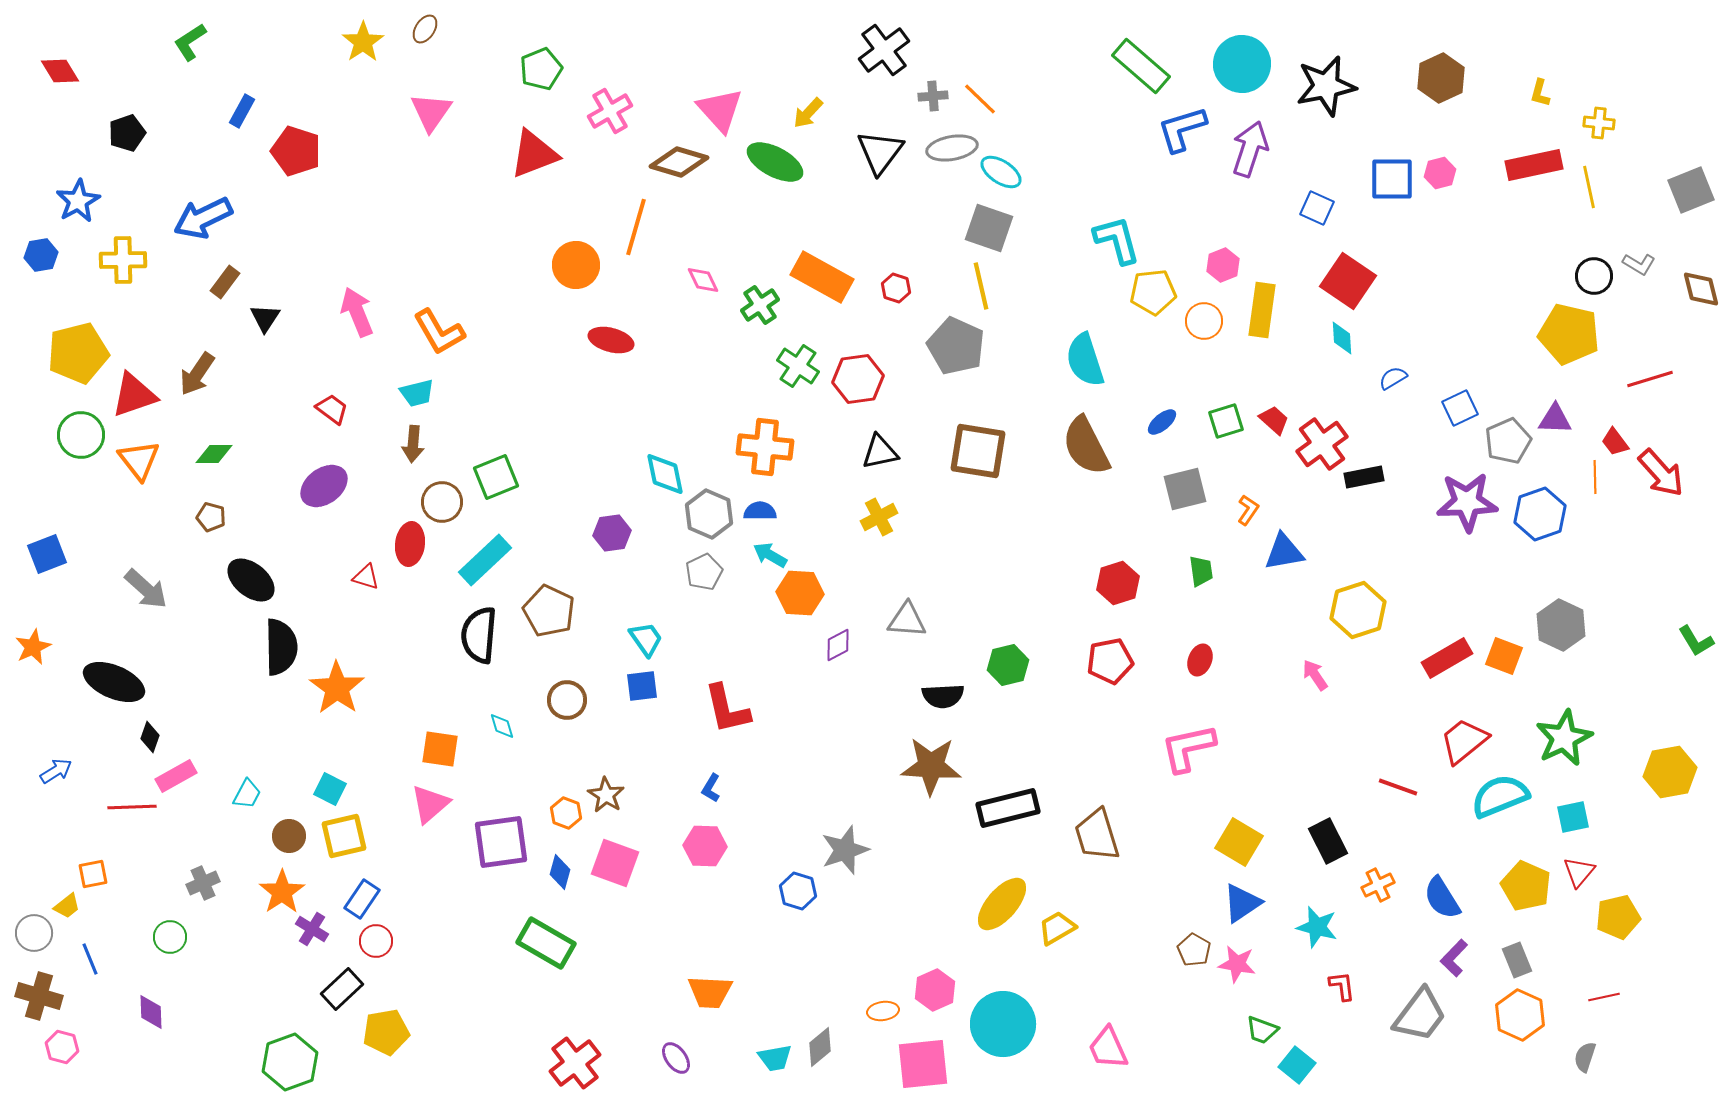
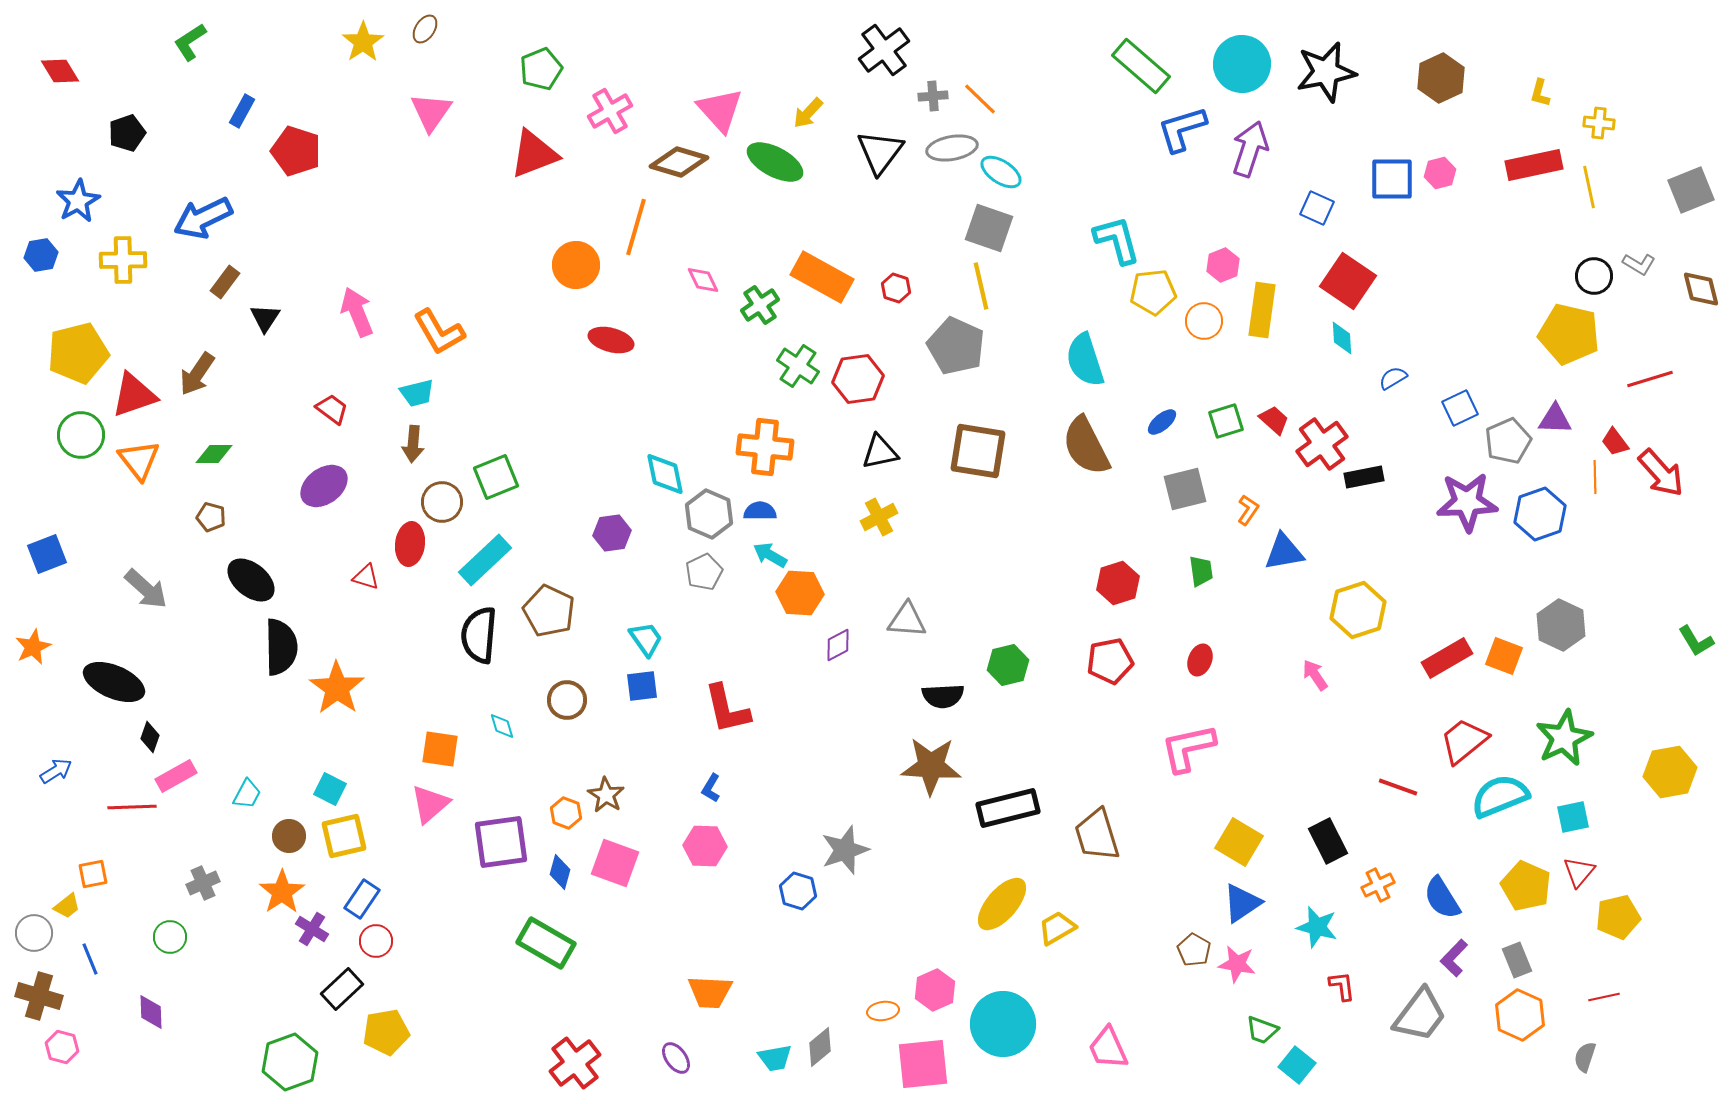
black star at (1326, 86): moved 14 px up
